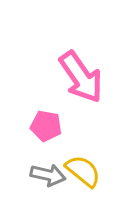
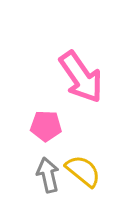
pink pentagon: rotated 8 degrees counterclockwise
gray arrow: rotated 116 degrees counterclockwise
